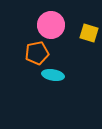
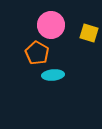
orange pentagon: rotated 30 degrees counterclockwise
cyan ellipse: rotated 15 degrees counterclockwise
